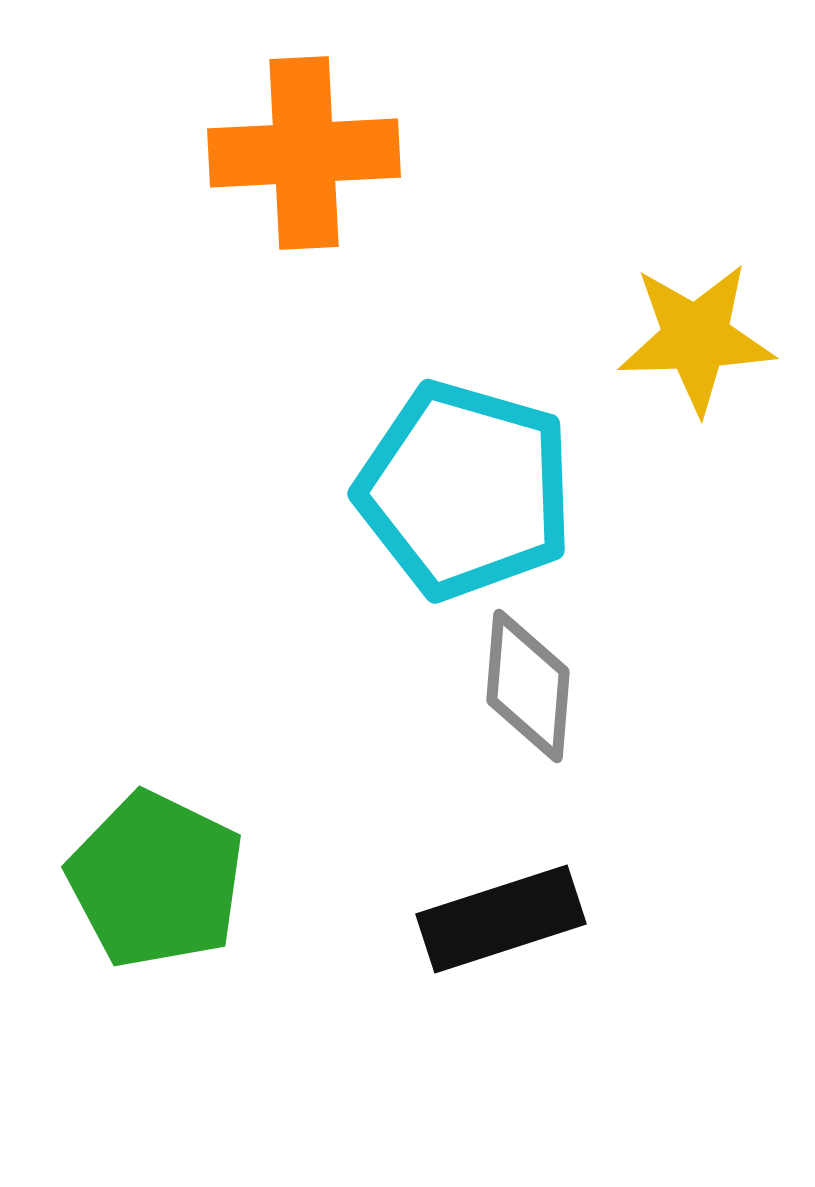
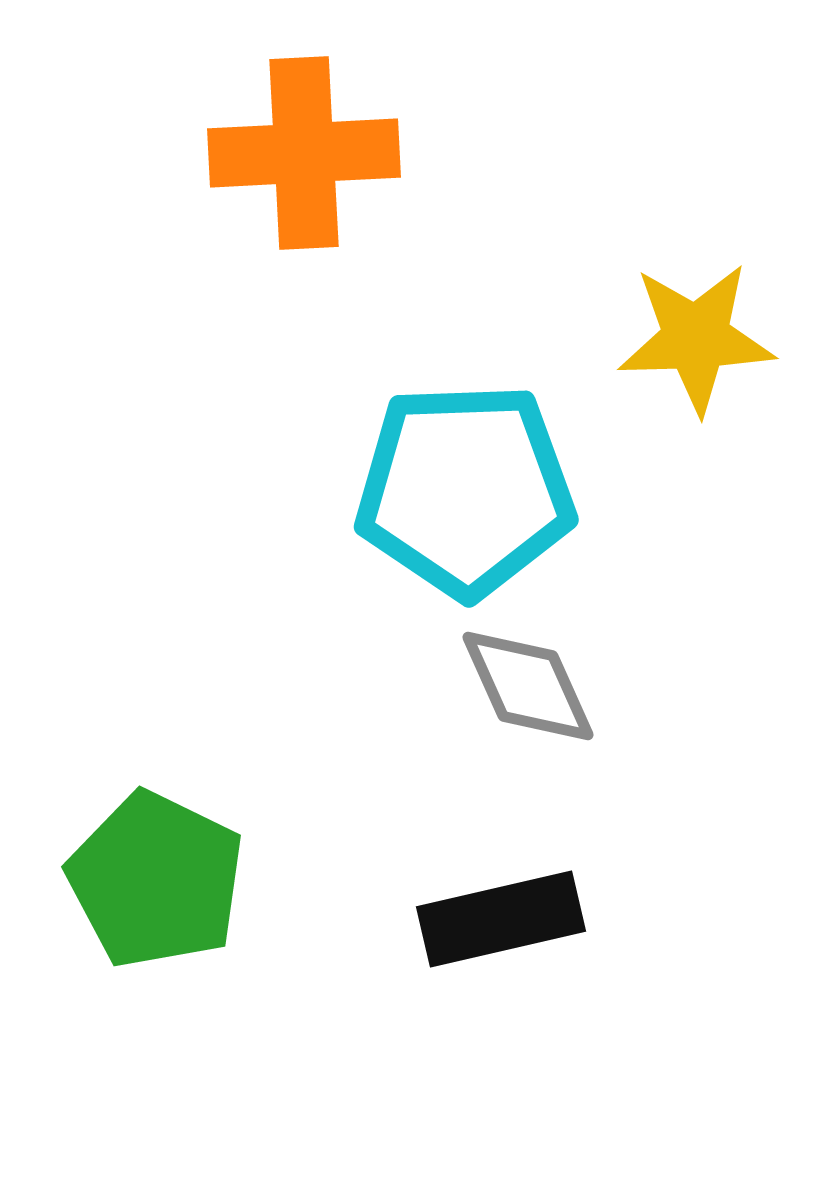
cyan pentagon: rotated 18 degrees counterclockwise
gray diamond: rotated 29 degrees counterclockwise
black rectangle: rotated 5 degrees clockwise
